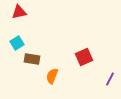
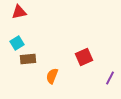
brown rectangle: moved 4 px left; rotated 14 degrees counterclockwise
purple line: moved 1 px up
